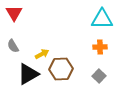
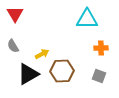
red triangle: moved 1 px right, 1 px down
cyan triangle: moved 15 px left
orange cross: moved 1 px right, 1 px down
brown hexagon: moved 1 px right, 2 px down
gray square: rotated 24 degrees counterclockwise
